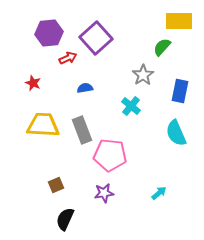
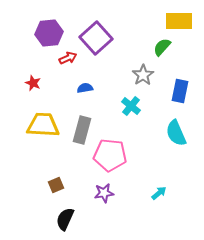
gray rectangle: rotated 36 degrees clockwise
